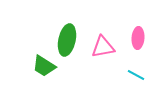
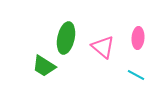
green ellipse: moved 1 px left, 2 px up
pink triangle: rotated 50 degrees clockwise
